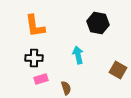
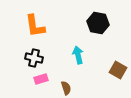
black cross: rotated 12 degrees clockwise
